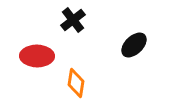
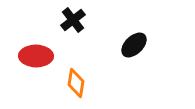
red ellipse: moved 1 px left
